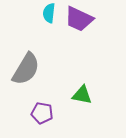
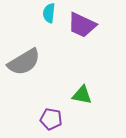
purple trapezoid: moved 3 px right, 6 px down
gray semicircle: moved 2 px left, 7 px up; rotated 28 degrees clockwise
purple pentagon: moved 9 px right, 6 px down
